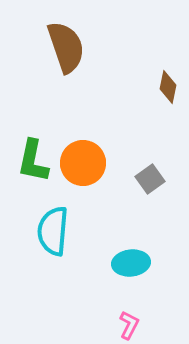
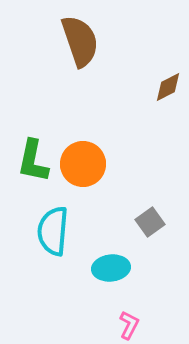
brown semicircle: moved 14 px right, 6 px up
brown diamond: rotated 52 degrees clockwise
orange circle: moved 1 px down
gray square: moved 43 px down
cyan ellipse: moved 20 px left, 5 px down
